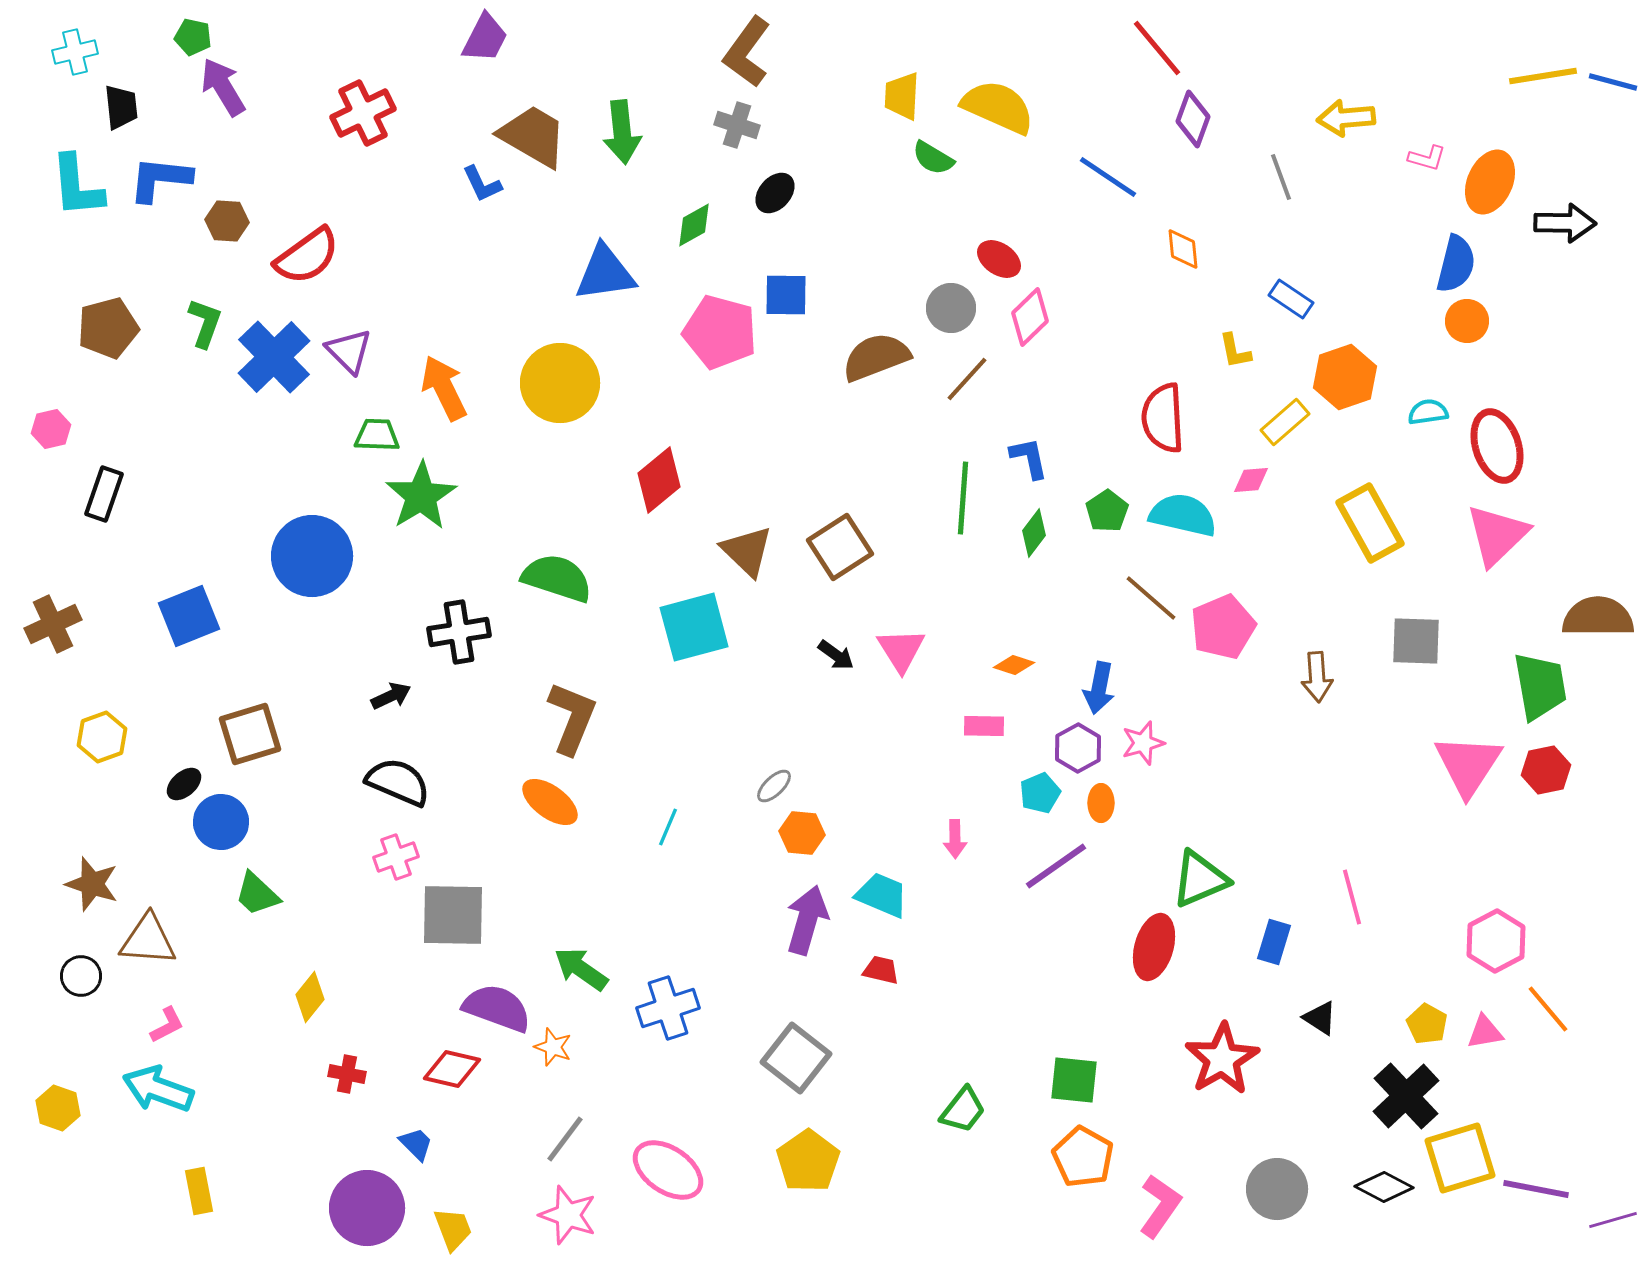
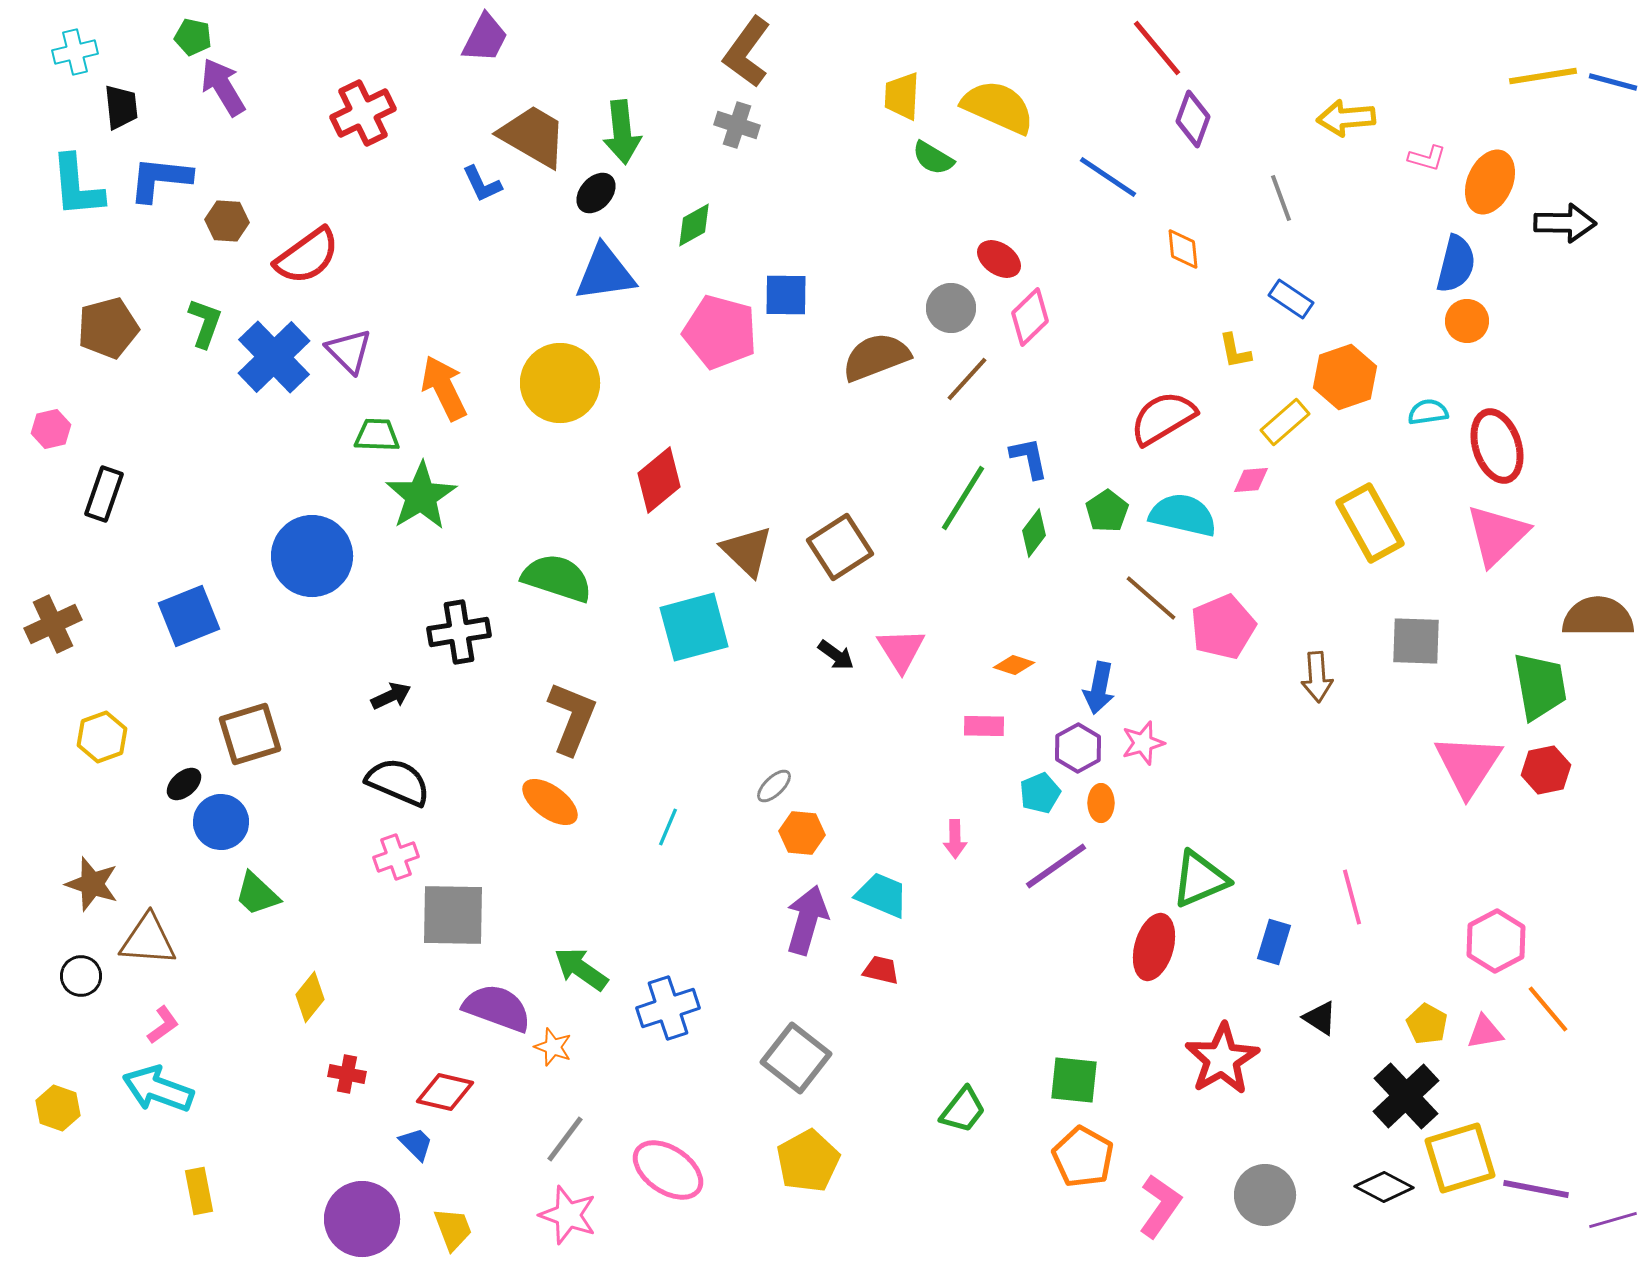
gray line at (1281, 177): moved 21 px down
black ellipse at (775, 193): moved 179 px left
red semicircle at (1163, 418): rotated 62 degrees clockwise
green line at (963, 498): rotated 28 degrees clockwise
pink L-shape at (167, 1025): moved 4 px left; rotated 9 degrees counterclockwise
red diamond at (452, 1069): moved 7 px left, 23 px down
yellow pentagon at (808, 1161): rotated 6 degrees clockwise
gray circle at (1277, 1189): moved 12 px left, 6 px down
purple circle at (367, 1208): moved 5 px left, 11 px down
